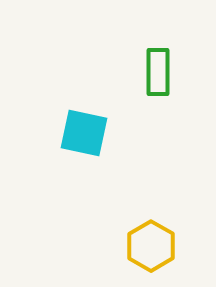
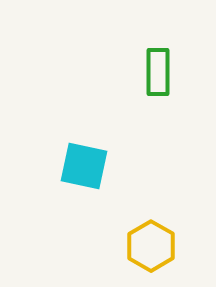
cyan square: moved 33 px down
